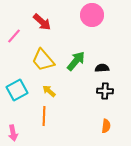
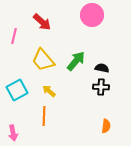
pink line: rotated 28 degrees counterclockwise
black semicircle: rotated 16 degrees clockwise
black cross: moved 4 px left, 4 px up
